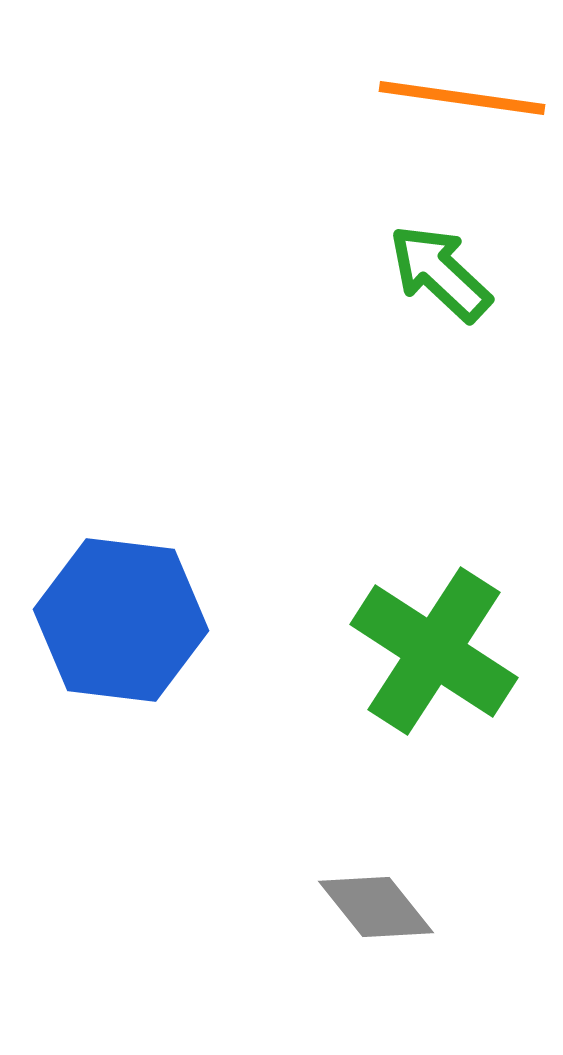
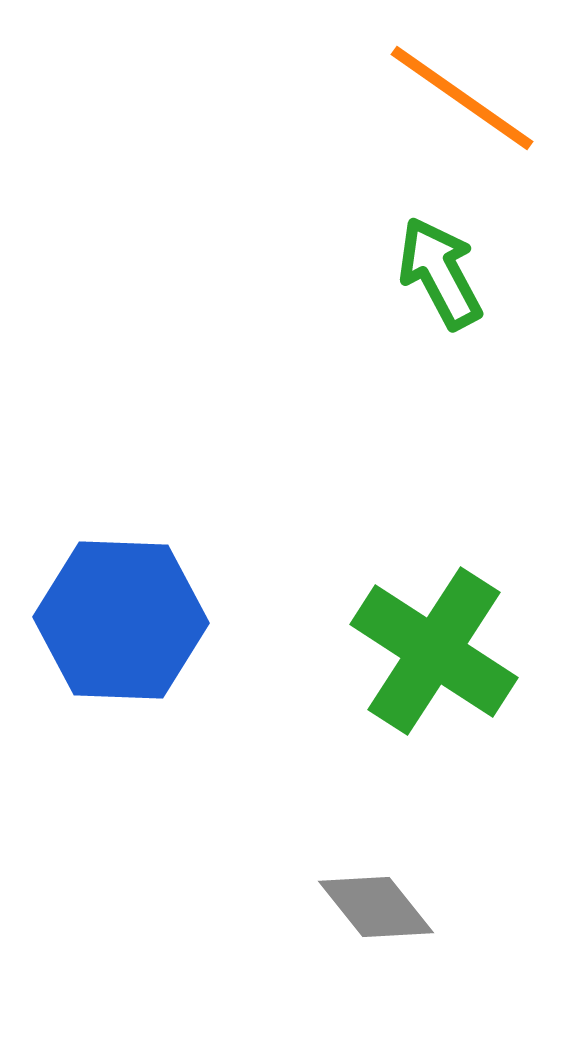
orange line: rotated 27 degrees clockwise
green arrow: rotated 19 degrees clockwise
blue hexagon: rotated 5 degrees counterclockwise
